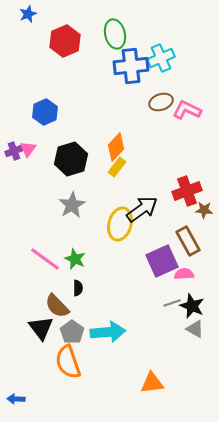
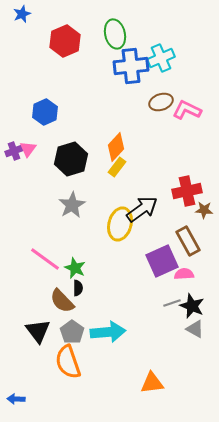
blue star: moved 6 px left
red cross: rotated 8 degrees clockwise
green star: moved 9 px down
brown semicircle: moved 5 px right, 5 px up
black triangle: moved 3 px left, 3 px down
